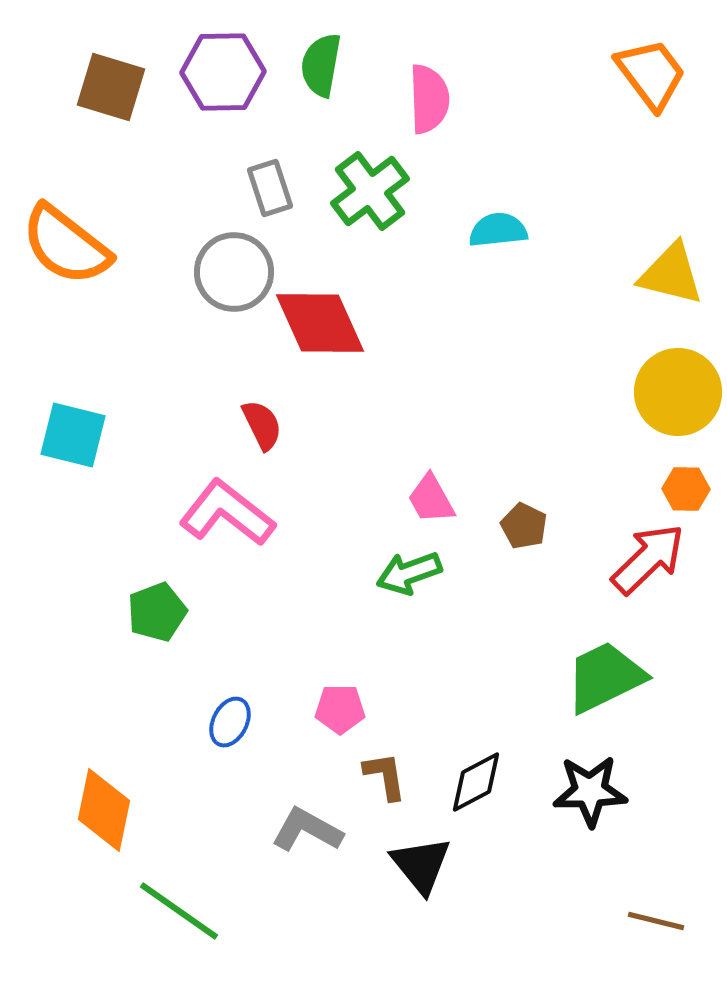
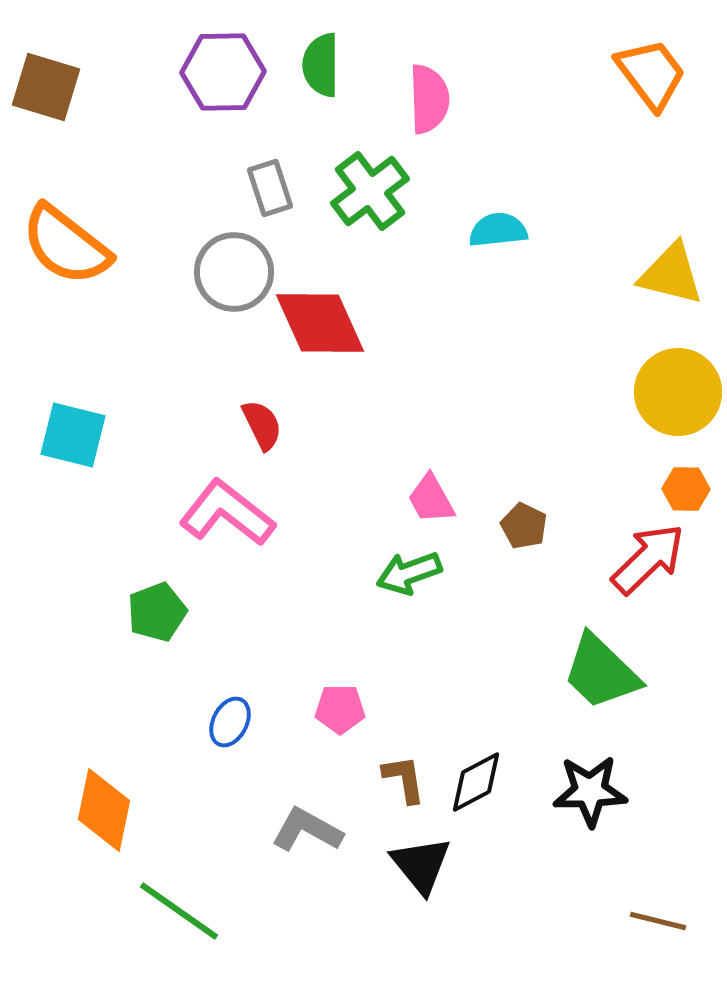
green semicircle: rotated 10 degrees counterclockwise
brown square: moved 65 px left
green trapezoid: moved 4 px left, 5 px up; rotated 110 degrees counterclockwise
brown L-shape: moved 19 px right, 3 px down
brown line: moved 2 px right
